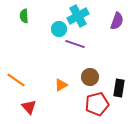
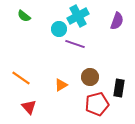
green semicircle: rotated 48 degrees counterclockwise
orange line: moved 5 px right, 2 px up
